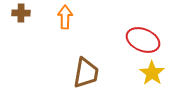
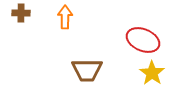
brown trapezoid: moved 1 px right, 3 px up; rotated 80 degrees clockwise
